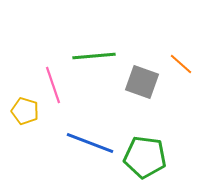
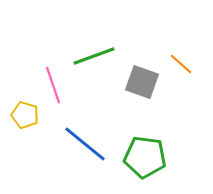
green line: rotated 15 degrees counterclockwise
yellow pentagon: moved 4 px down
blue line: moved 5 px left, 1 px down; rotated 18 degrees clockwise
